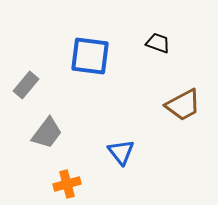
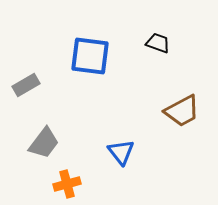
gray rectangle: rotated 20 degrees clockwise
brown trapezoid: moved 1 px left, 6 px down
gray trapezoid: moved 3 px left, 10 px down
